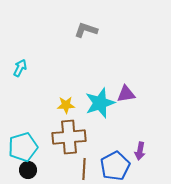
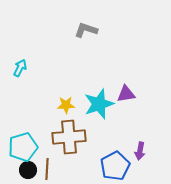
cyan star: moved 1 px left, 1 px down
brown line: moved 37 px left
